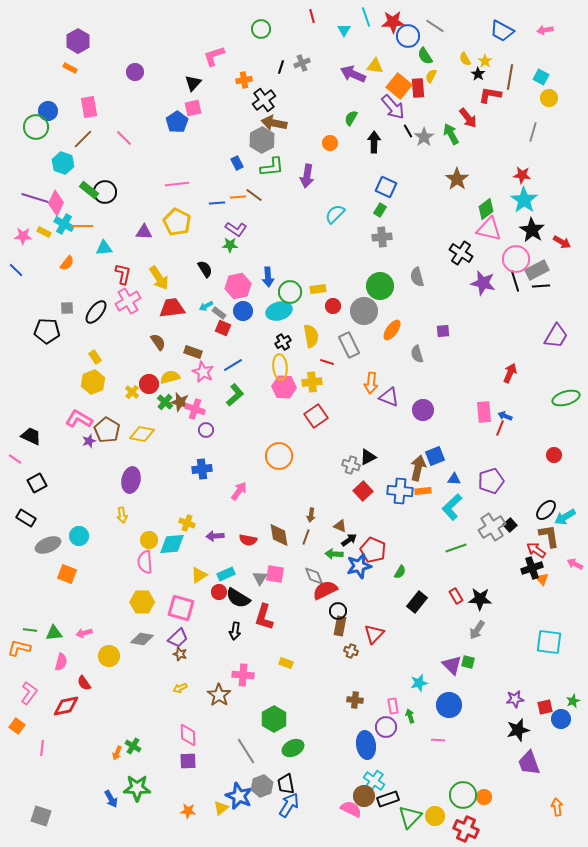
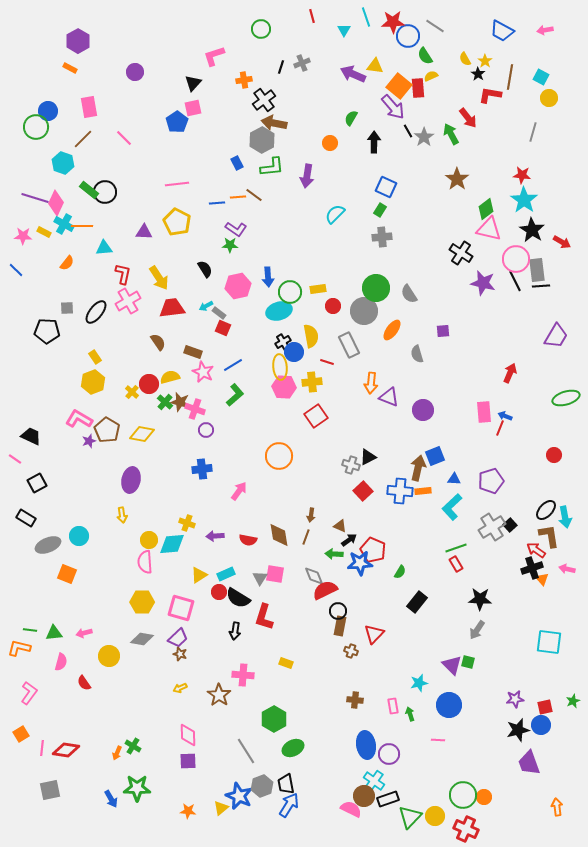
yellow semicircle at (431, 76): rotated 40 degrees clockwise
gray rectangle at (537, 270): rotated 70 degrees counterclockwise
gray semicircle at (417, 277): moved 8 px left, 17 px down; rotated 18 degrees counterclockwise
black line at (515, 281): rotated 10 degrees counterclockwise
green circle at (380, 286): moved 4 px left, 2 px down
blue circle at (243, 311): moved 51 px right, 41 px down
cyan arrow at (565, 517): rotated 70 degrees counterclockwise
pink arrow at (575, 564): moved 8 px left, 5 px down; rotated 14 degrees counterclockwise
blue star at (359, 566): moved 1 px right, 3 px up; rotated 10 degrees clockwise
red rectangle at (456, 596): moved 32 px up
red diamond at (66, 706): moved 44 px down; rotated 20 degrees clockwise
green arrow at (410, 716): moved 2 px up
blue circle at (561, 719): moved 20 px left, 6 px down
orange square at (17, 726): moved 4 px right, 8 px down; rotated 21 degrees clockwise
purple circle at (386, 727): moved 3 px right, 27 px down
gray square at (41, 816): moved 9 px right, 26 px up; rotated 30 degrees counterclockwise
